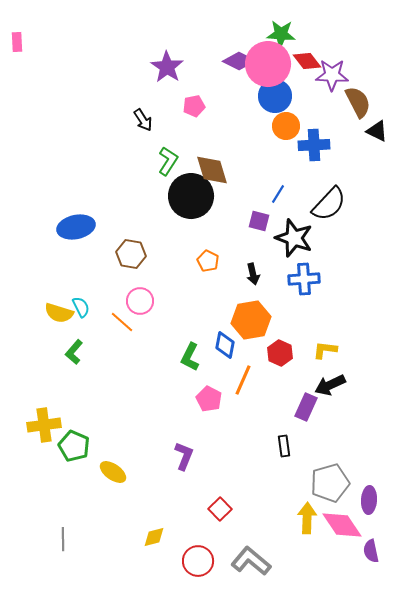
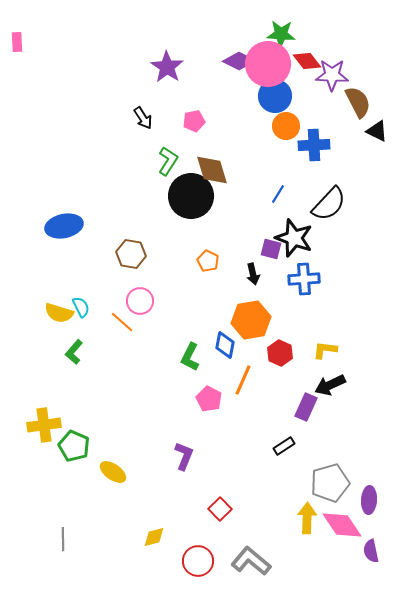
pink pentagon at (194, 106): moved 15 px down
black arrow at (143, 120): moved 2 px up
purple square at (259, 221): moved 12 px right, 28 px down
blue ellipse at (76, 227): moved 12 px left, 1 px up
black rectangle at (284, 446): rotated 65 degrees clockwise
